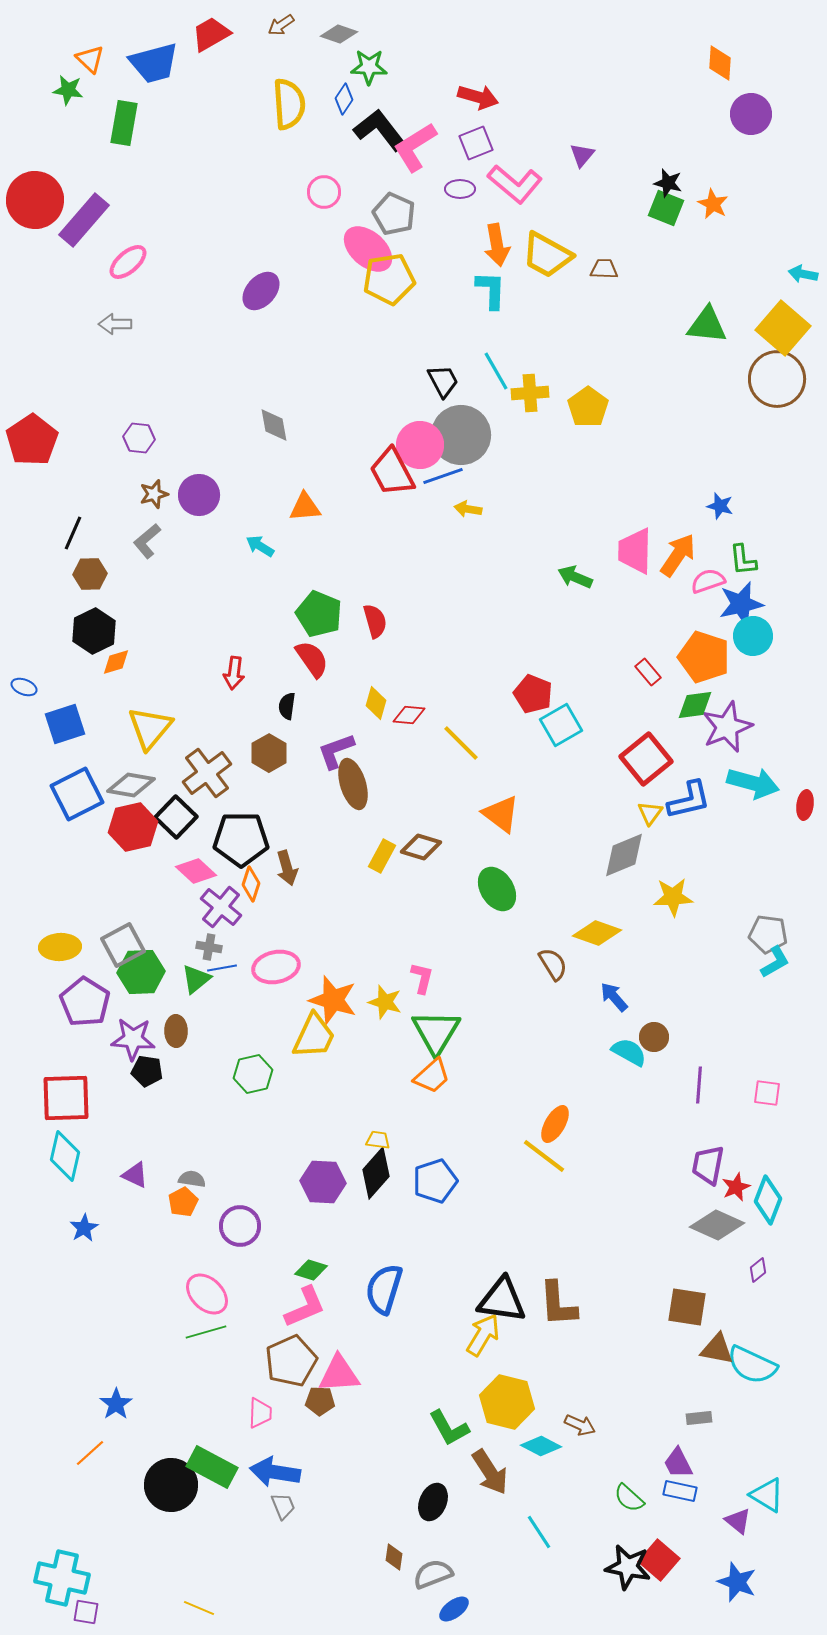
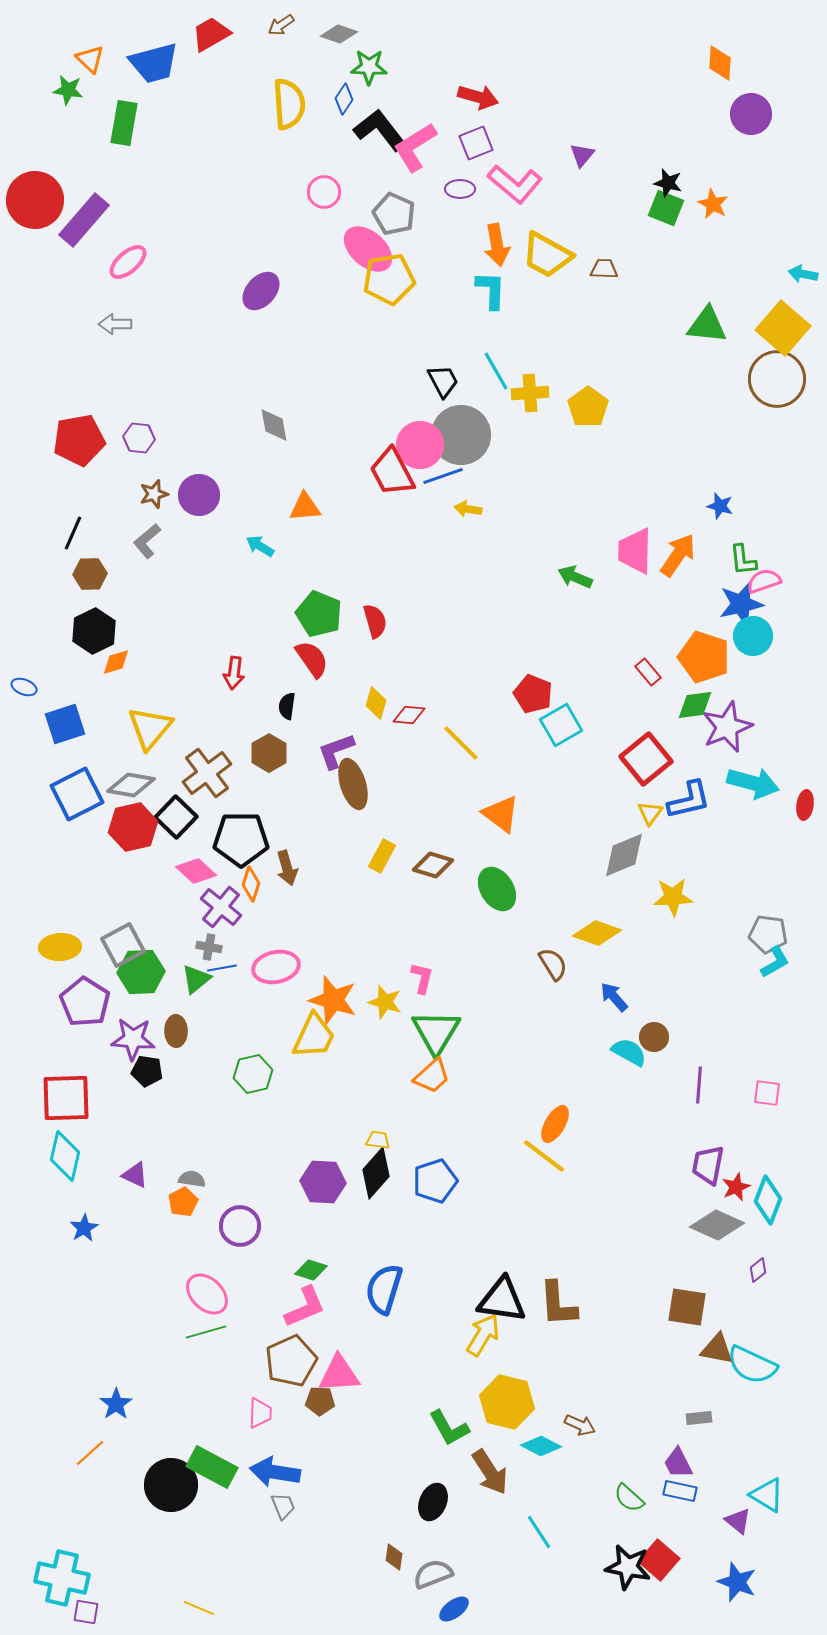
red pentagon at (32, 440): moved 47 px right; rotated 24 degrees clockwise
pink semicircle at (708, 581): moved 56 px right
brown diamond at (421, 847): moved 12 px right, 18 px down
